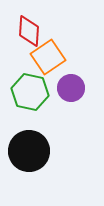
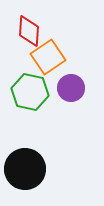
black circle: moved 4 px left, 18 px down
